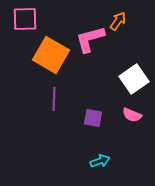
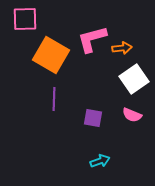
orange arrow: moved 4 px right, 27 px down; rotated 48 degrees clockwise
pink L-shape: moved 2 px right
